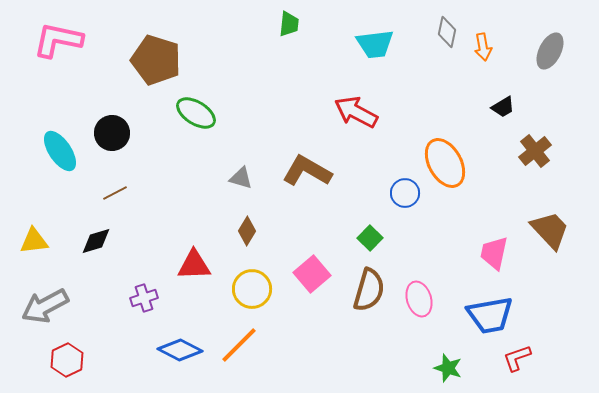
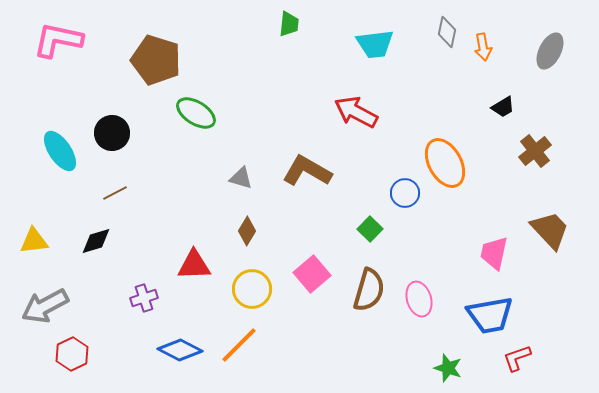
green square: moved 9 px up
red hexagon: moved 5 px right, 6 px up
